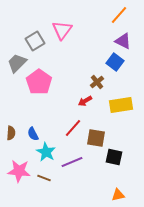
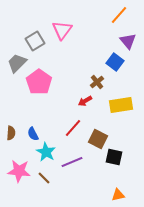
purple triangle: moved 5 px right; rotated 24 degrees clockwise
brown square: moved 2 px right, 1 px down; rotated 18 degrees clockwise
brown line: rotated 24 degrees clockwise
